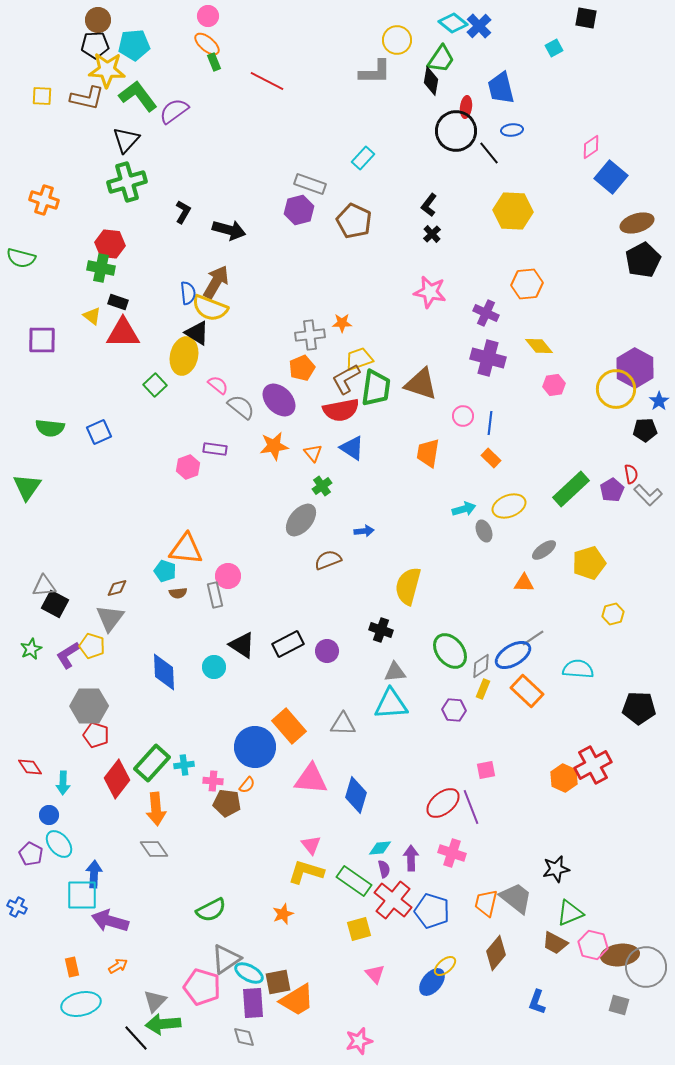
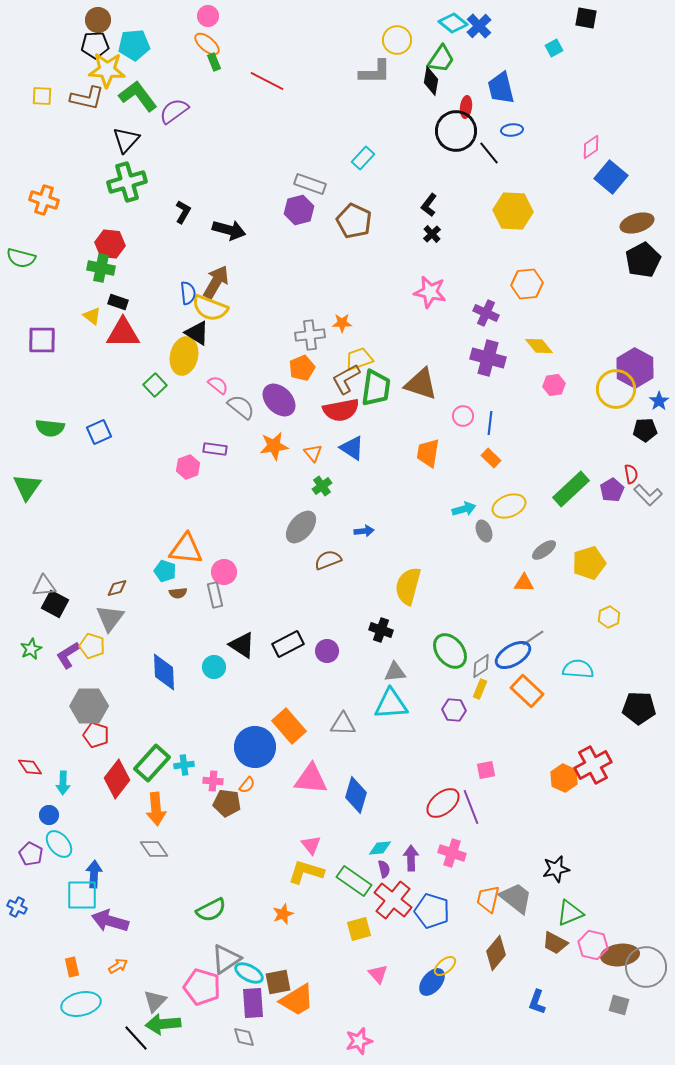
gray ellipse at (301, 520): moved 7 px down
pink circle at (228, 576): moved 4 px left, 4 px up
yellow hexagon at (613, 614): moved 4 px left, 3 px down; rotated 10 degrees counterclockwise
yellow rectangle at (483, 689): moved 3 px left
orange trapezoid at (486, 903): moved 2 px right, 4 px up
pink triangle at (375, 974): moved 3 px right
